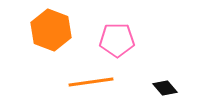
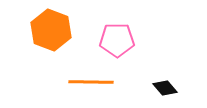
orange line: rotated 9 degrees clockwise
